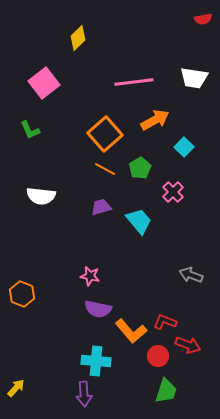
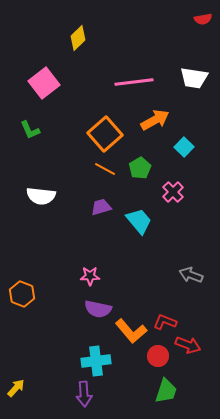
pink star: rotated 12 degrees counterclockwise
cyan cross: rotated 12 degrees counterclockwise
